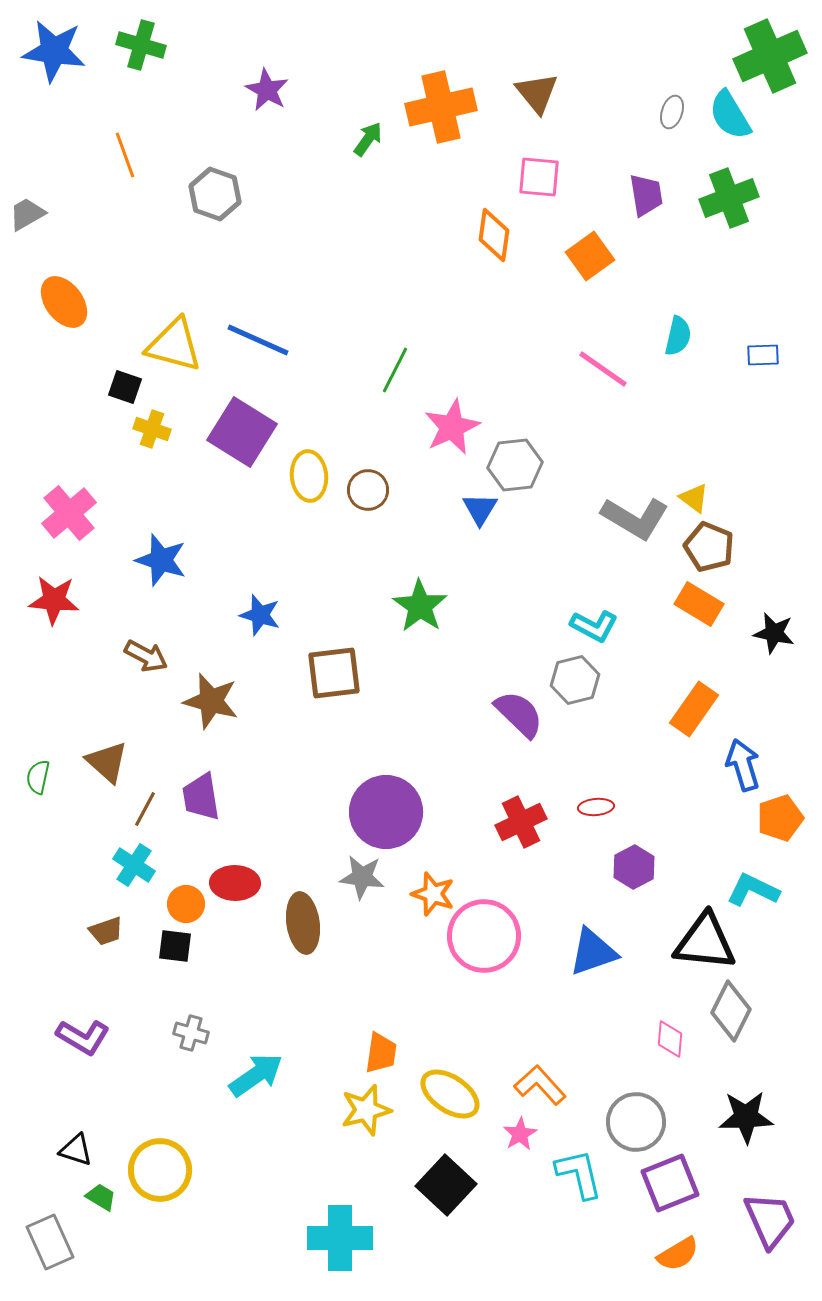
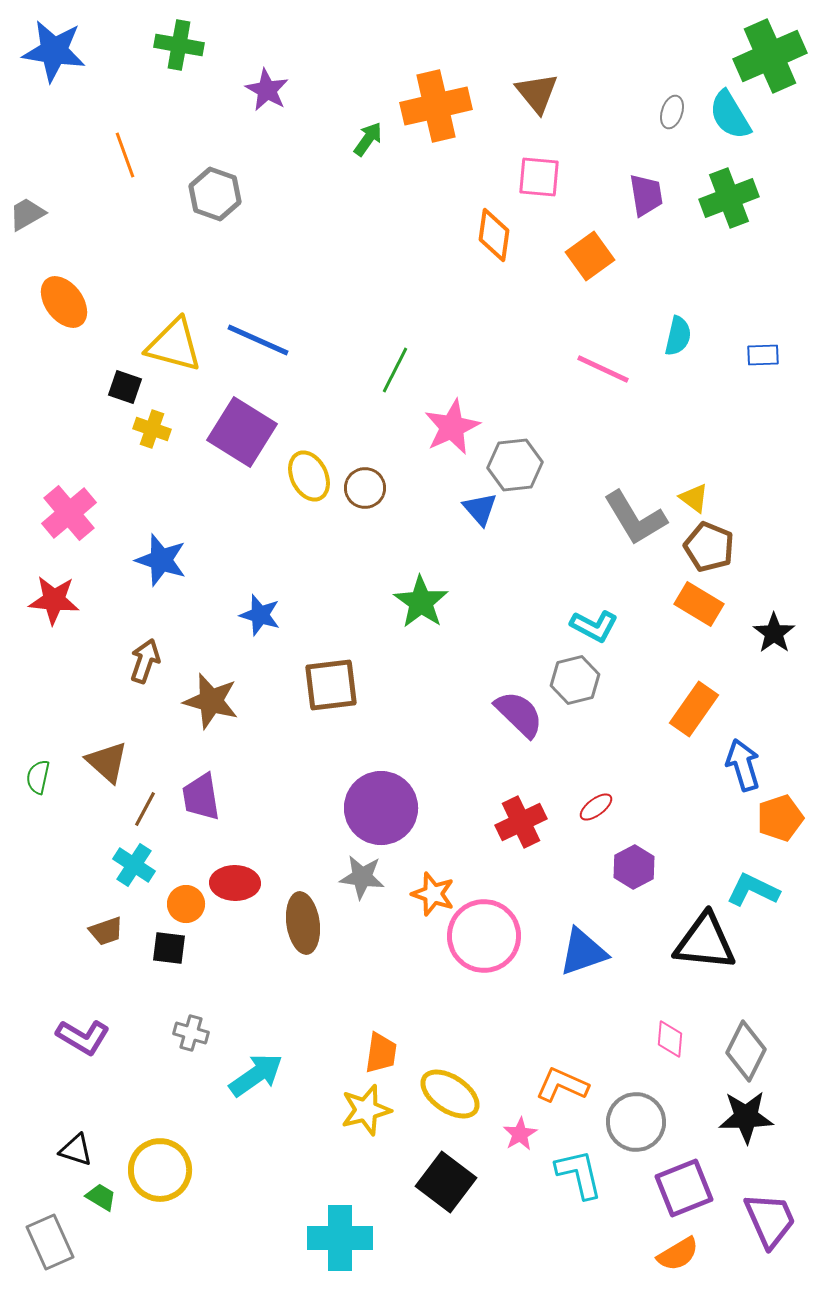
green cross at (141, 45): moved 38 px right; rotated 6 degrees counterclockwise
orange cross at (441, 107): moved 5 px left, 1 px up
pink line at (603, 369): rotated 10 degrees counterclockwise
yellow ellipse at (309, 476): rotated 21 degrees counterclockwise
brown circle at (368, 490): moved 3 px left, 2 px up
blue triangle at (480, 509): rotated 12 degrees counterclockwise
gray L-shape at (635, 518): rotated 28 degrees clockwise
green star at (420, 606): moved 1 px right, 4 px up
black star at (774, 633): rotated 24 degrees clockwise
brown arrow at (146, 656): moved 1 px left, 5 px down; rotated 99 degrees counterclockwise
brown square at (334, 673): moved 3 px left, 12 px down
red ellipse at (596, 807): rotated 32 degrees counterclockwise
purple circle at (386, 812): moved 5 px left, 4 px up
black square at (175, 946): moved 6 px left, 2 px down
blue triangle at (593, 952): moved 10 px left
gray diamond at (731, 1011): moved 15 px right, 40 px down
orange L-shape at (540, 1085): moved 22 px right; rotated 24 degrees counterclockwise
purple square at (670, 1183): moved 14 px right, 5 px down
black square at (446, 1185): moved 3 px up; rotated 6 degrees counterclockwise
